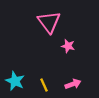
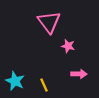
pink arrow: moved 6 px right, 10 px up; rotated 21 degrees clockwise
